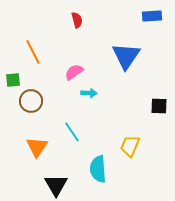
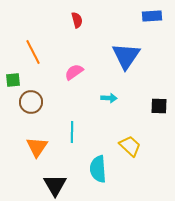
cyan arrow: moved 20 px right, 5 px down
brown circle: moved 1 px down
cyan line: rotated 35 degrees clockwise
yellow trapezoid: rotated 110 degrees clockwise
black triangle: moved 1 px left
